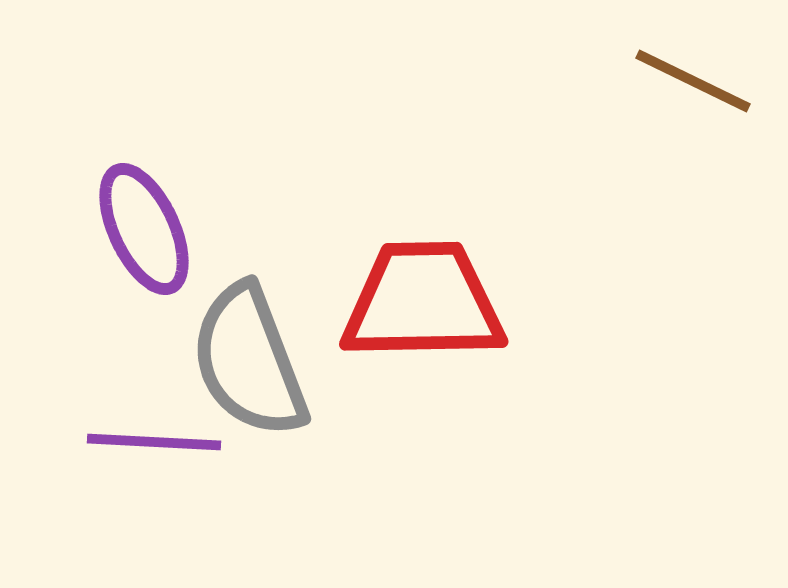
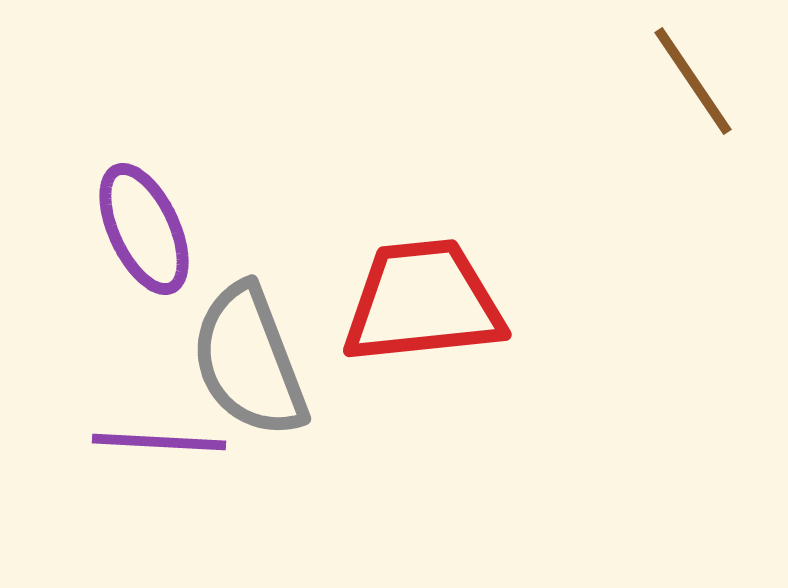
brown line: rotated 30 degrees clockwise
red trapezoid: rotated 5 degrees counterclockwise
purple line: moved 5 px right
